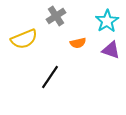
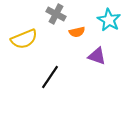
gray cross: moved 2 px up; rotated 30 degrees counterclockwise
cyan star: moved 2 px right, 1 px up; rotated 10 degrees counterclockwise
orange semicircle: moved 1 px left, 11 px up
purple triangle: moved 14 px left, 6 px down
